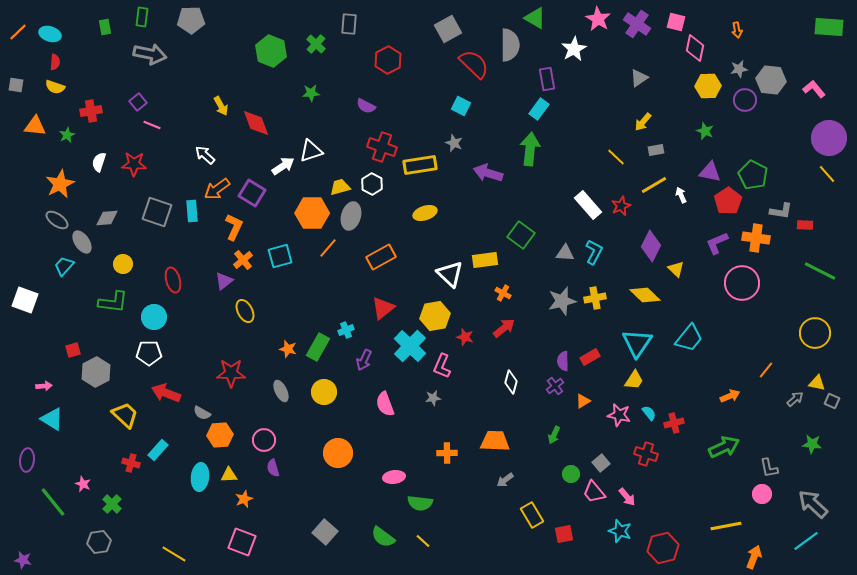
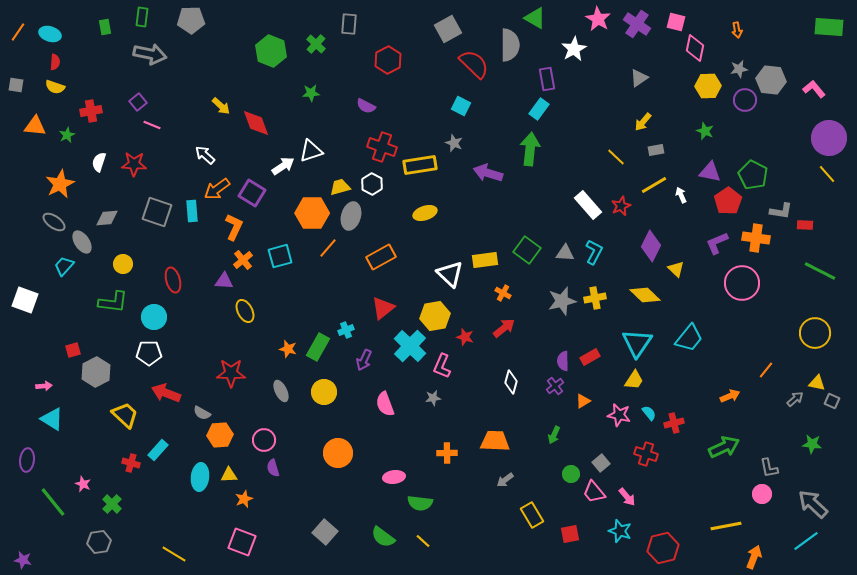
orange line at (18, 32): rotated 12 degrees counterclockwise
yellow arrow at (221, 106): rotated 18 degrees counterclockwise
gray ellipse at (57, 220): moved 3 px left, 2 px down
green square at (521, 235): moved 6 px right, 15 px down
purple triangle at (224, 281): rotated 42 degrees clockwise
red square at (564, 534): moved 6 px right
